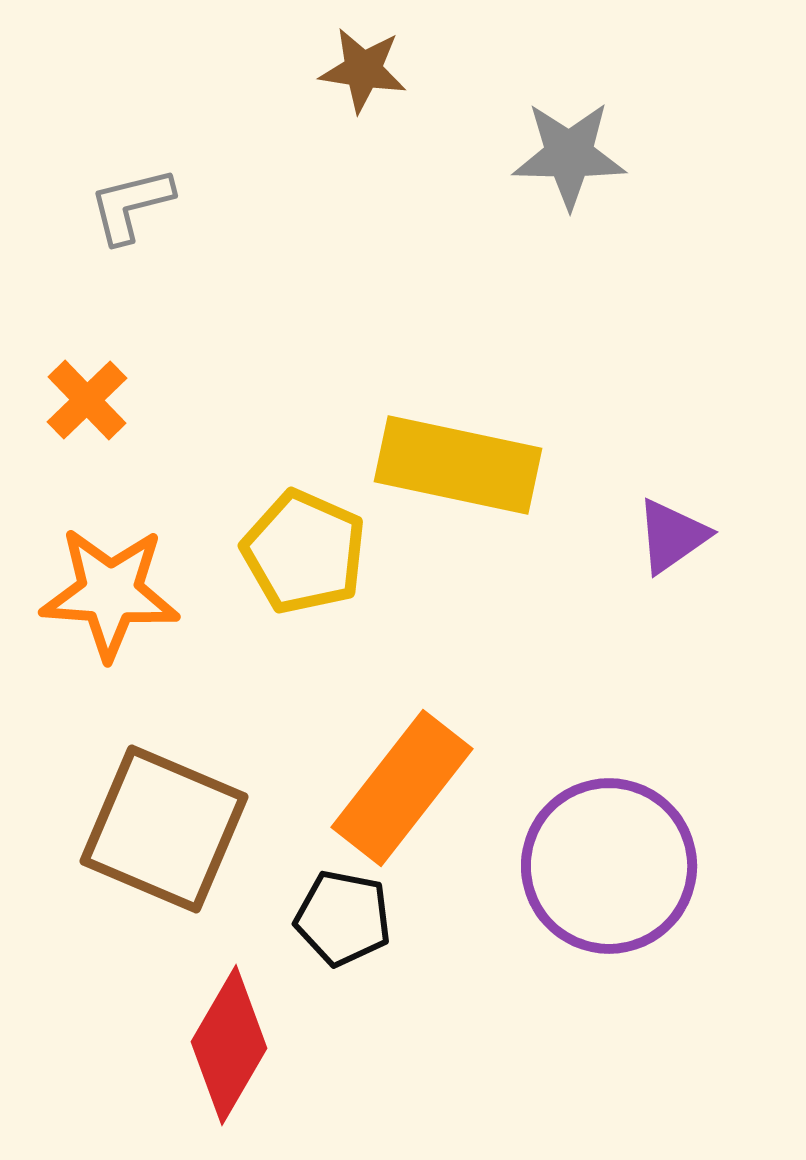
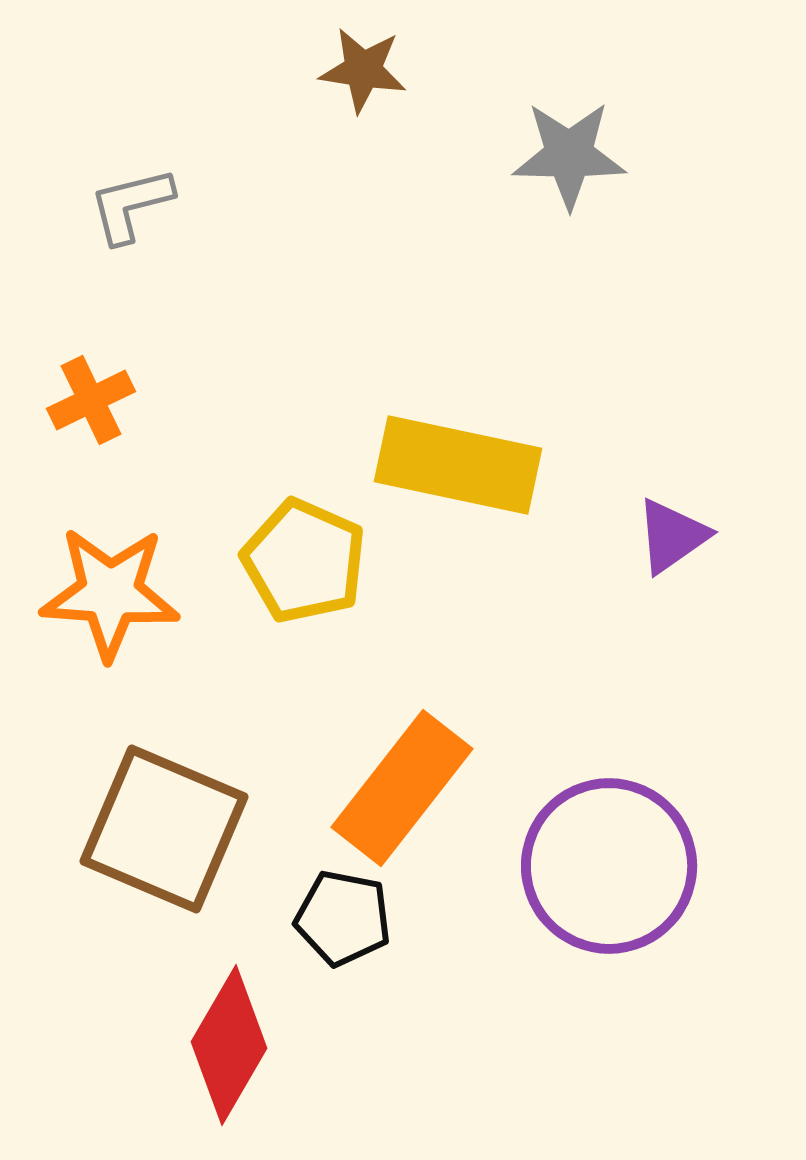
orange cross: moved 4 px right; rotated 18 degrees clockwise
yellow pentagon: moved 9 px down
